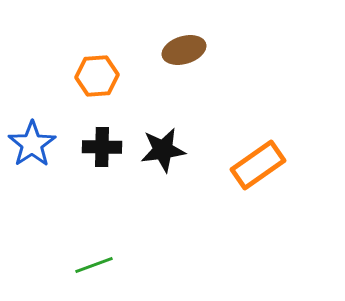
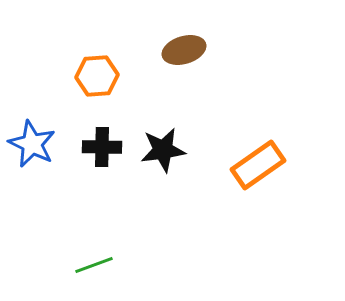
blue star: rotated 12 degrees counterclockwise
